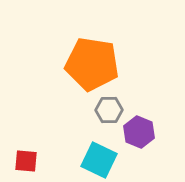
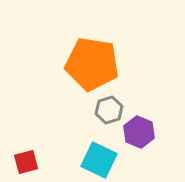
gray hexagon: rotated 16 degrees counterclockwise
red square: moved 1 px down; rotated 20 degrees counterclockwise
